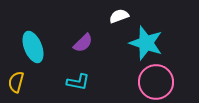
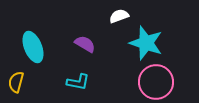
purple semicircle: moved 2 px right, 1 px down; rotated 105 degrees counterclockwise
